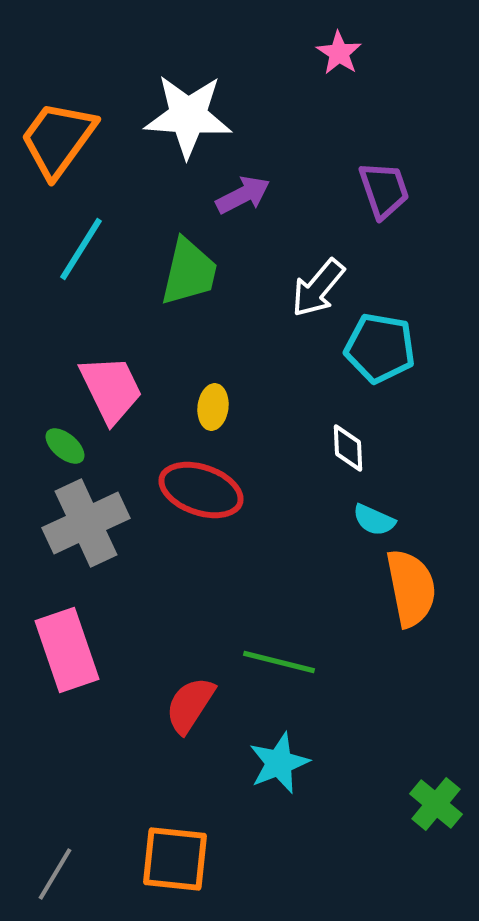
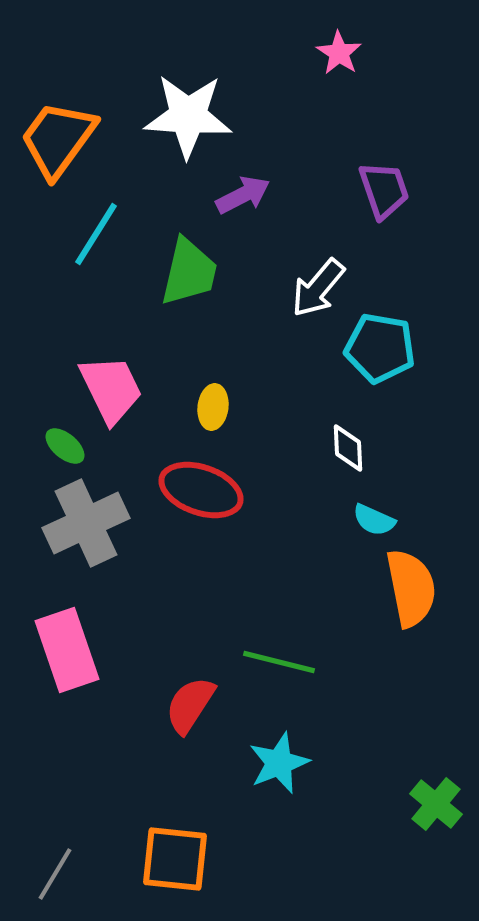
cyan line: moved 15 px right, 15 px up
